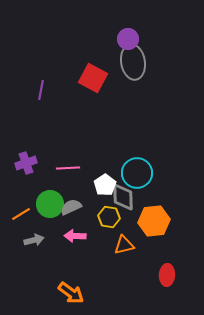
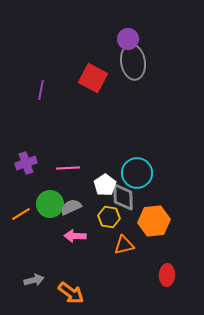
gray arrow: moved 40 px down
